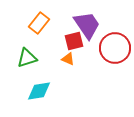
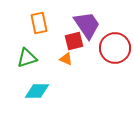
orange rectangle: rotated 50 degrees counterclockwise
orange triangle: moved 2 px left
cyan diamond: moved 2 px left; rotated 10 degrees clockwise
